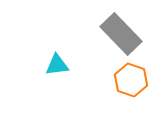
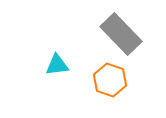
orange hexagon: moved 21 px left
